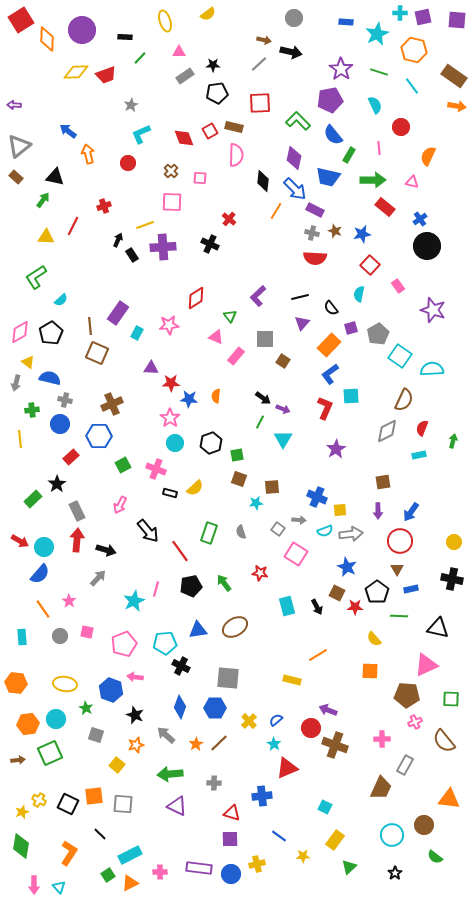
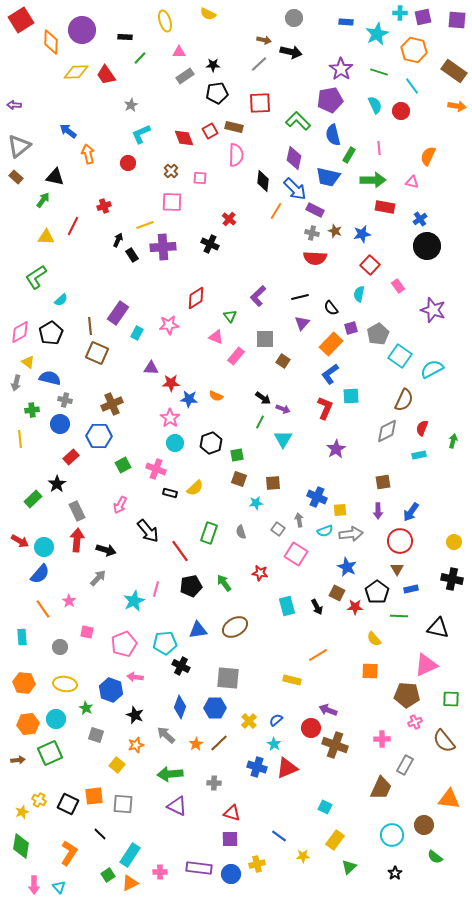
yellow semicircle at (208, 14): rotated 63 degrees clockwise
orange diamond at (47, 39): moved 4 px right, 3 px down
red trapezoid at (106, 75): rotated 75 degrees clockwise
brown rectangle at (454, 76): moved 5 px up
red circle at (401, 127): moved 16 px up
blue semicircle at (333, 135): rotated 25 degrees clockwise
red rectangle at (385, 207): rotated 30 degrees counterclockwise
orange rectangle at (329, 345): moved 2 px right, 1 px up
cyan semicircle at (432, 369): rotated 25 degrees counterclockwise
orange semicircle at (216, 396): rotated 72 degrees counterclockwise
brown square at (272, 487): moved 1 px right, 4 px up
gray arrow at (299, 520): rotated 104 degrees counterclockwise
gray circle at (60, 636): moved 11 px down
orange hexagon at (16, 683): moved 8 px right
blue cross at (262, 796): moved 5 px left, 29 px up; rotated 24 degrees clockwise
cyan rectangle at (130, 855): rotated 30 degrees counterclockwise
